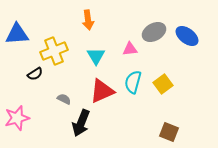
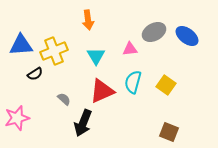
blue triangle: moved 4 px right, 11 px down
yellow square: moved 3 px right, 1 px down; rotated 18 degrees counterclockwise
gray semicircle: rotated 16 degrees clockwise
black arrow: moved 2 px right
